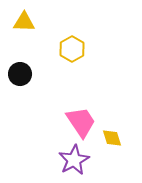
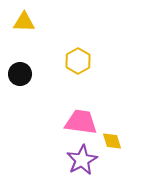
yellow hexagon: moved 6 px right, 12 px down
pink trapezoid: rotated 48 degrees counterclockwise
yellow diamond: moved 3 px down
purple star: moved 8 px right
